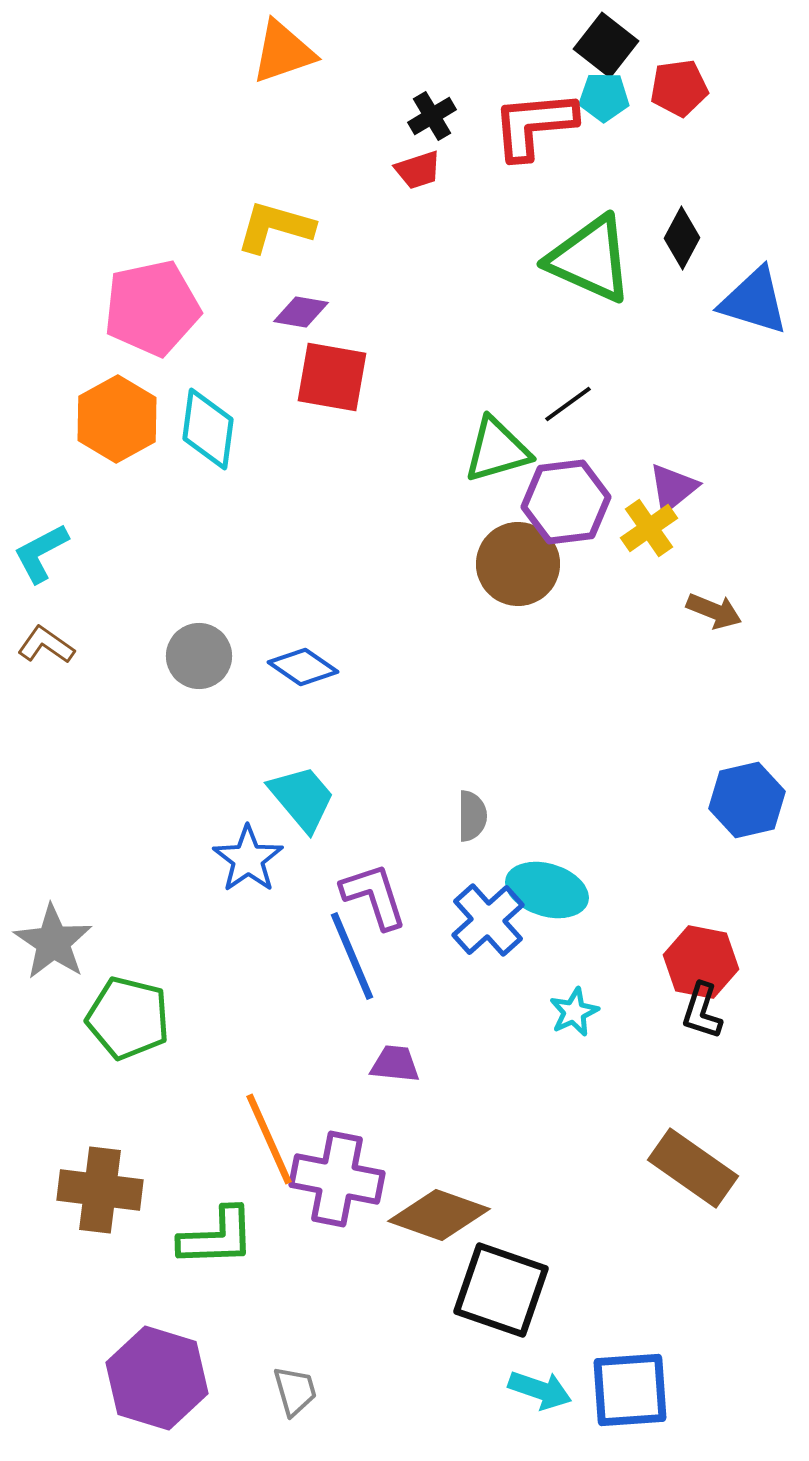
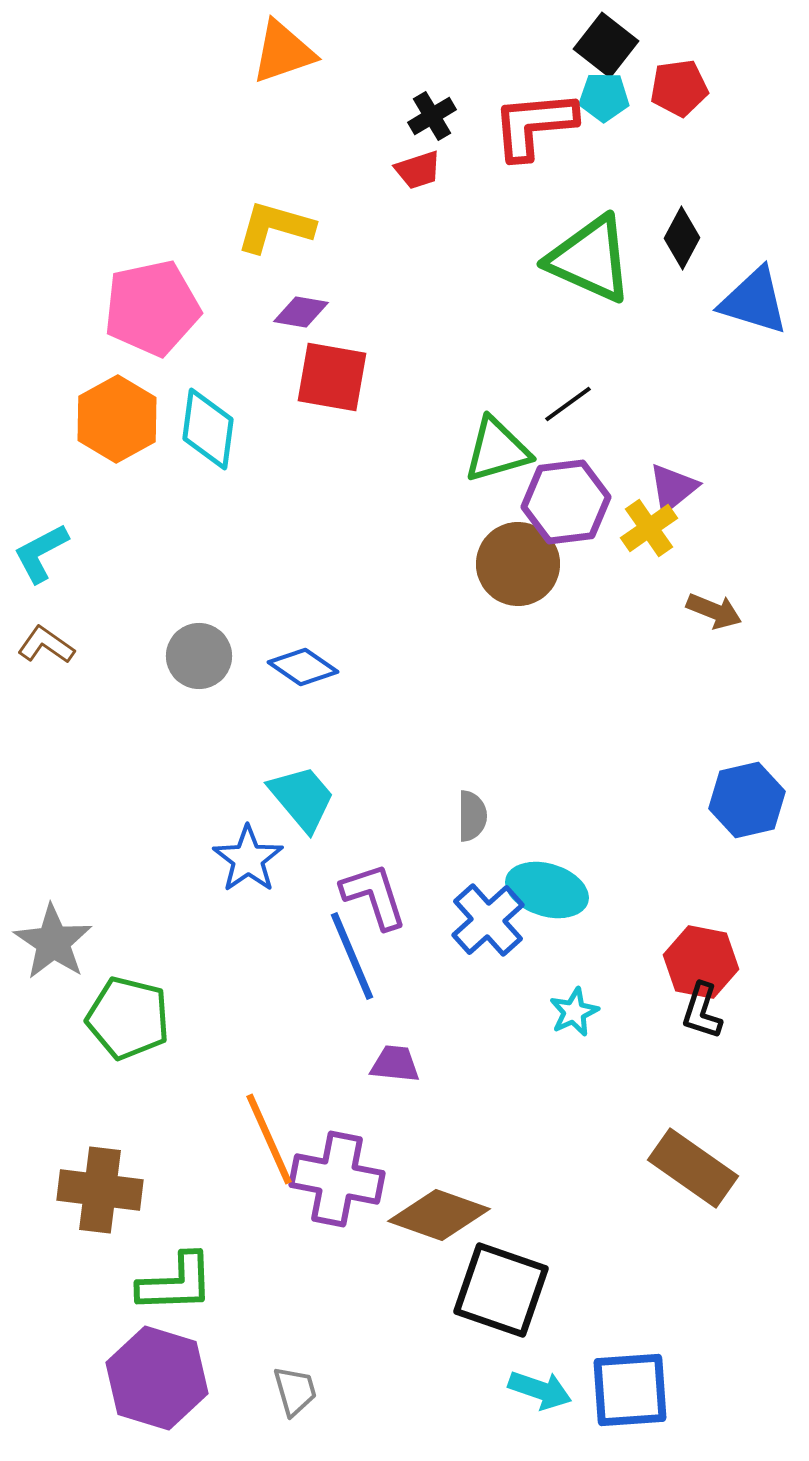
green L-shape at (217, 1237): moved 41 px left, 46 px down
